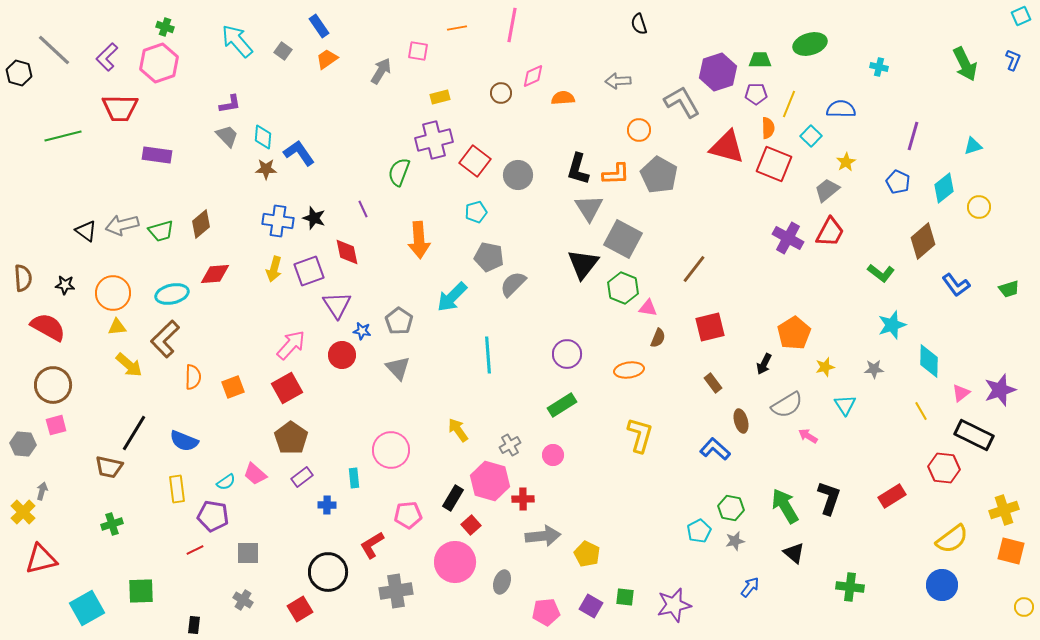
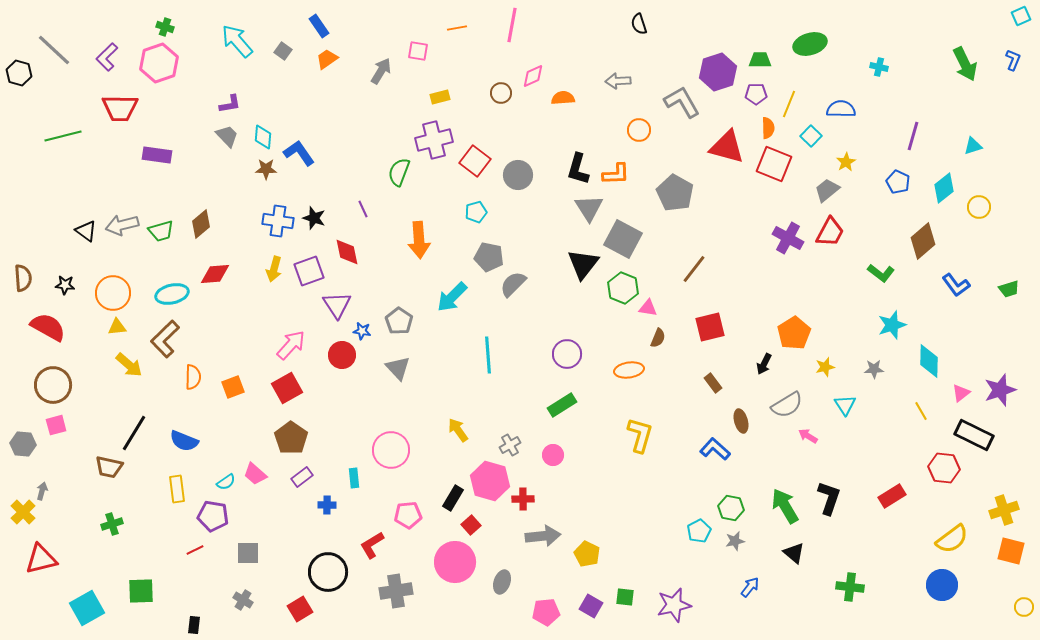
gray pentagon at (659, 175): moved 16 px right, 18 px down
